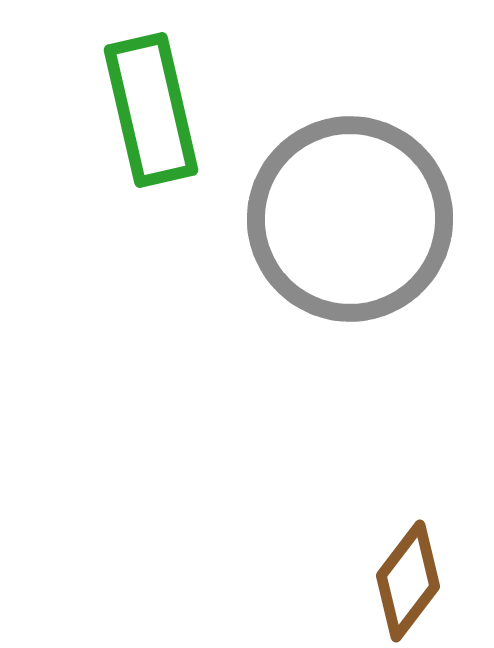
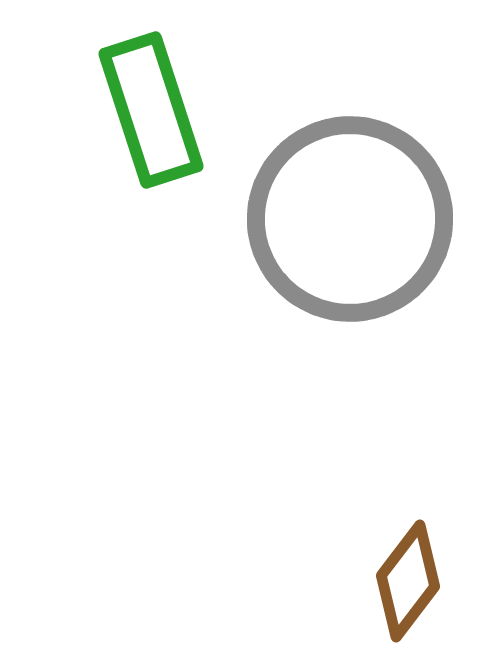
green rectangle: rotated 5 degrees counterclockwise
